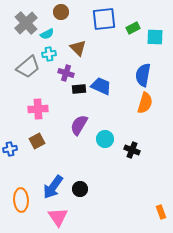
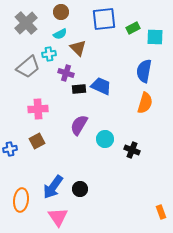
cyan semicircle: moved 13 px right
blue semicircle: moved 1 px right, 4 px up
orange ellipse: rotated 10 degrees clockwise
